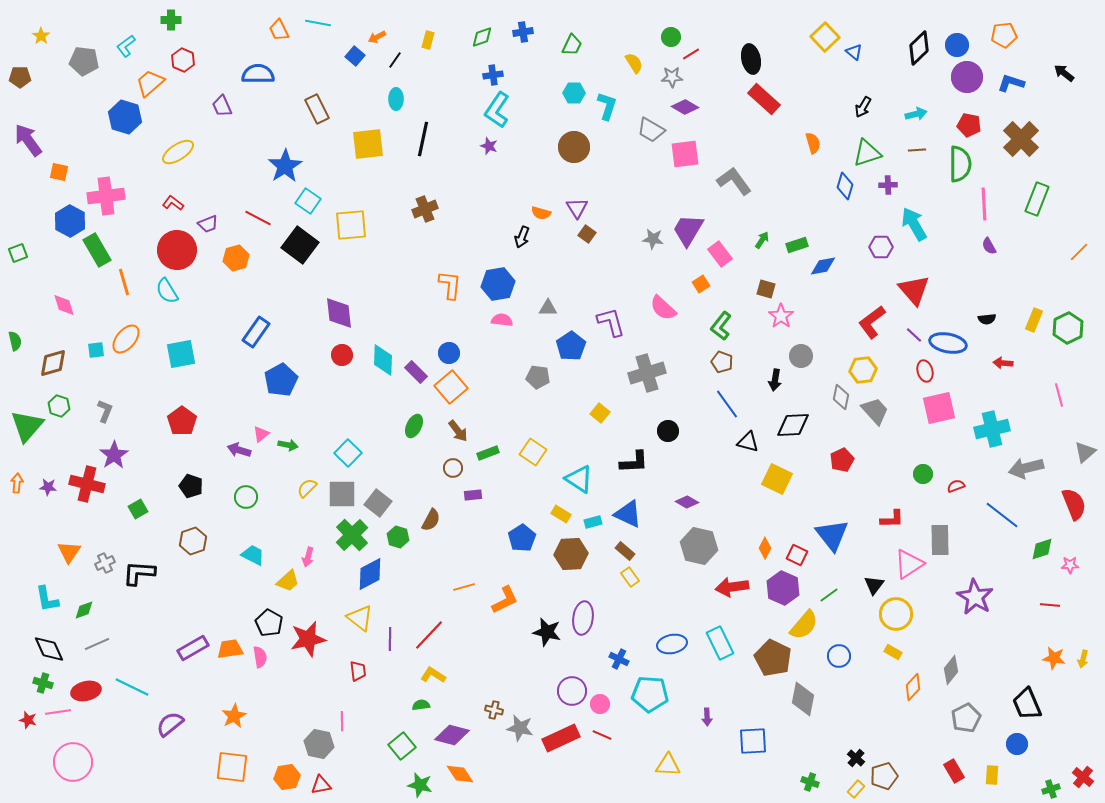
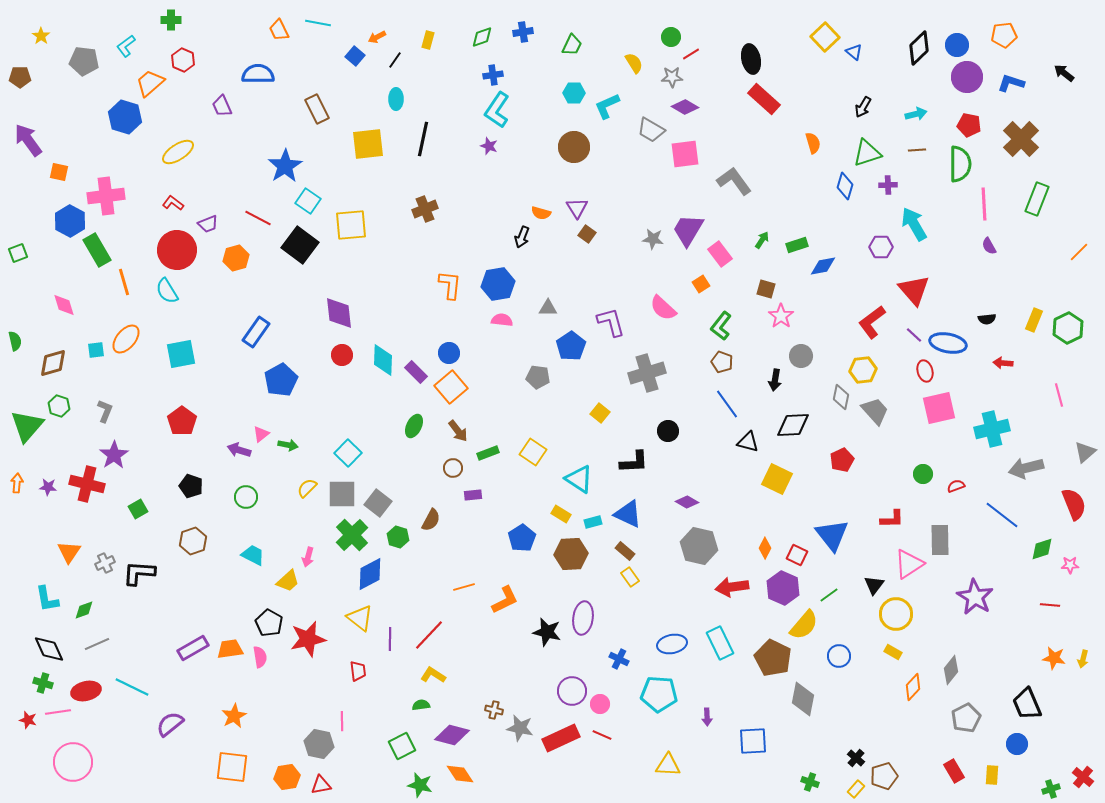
cyan L-shape at (607, 106): rotated 132 degrees counterclockwise
cyan pentagon at (650, 694): moved 9 px right
green square at (402, 746): rotated 12 degrees clockwise
